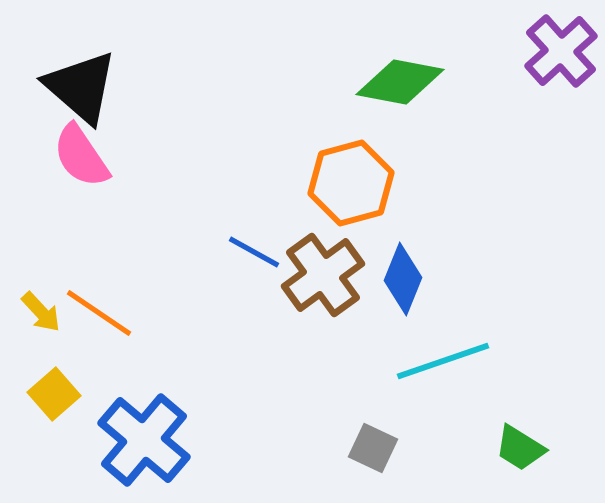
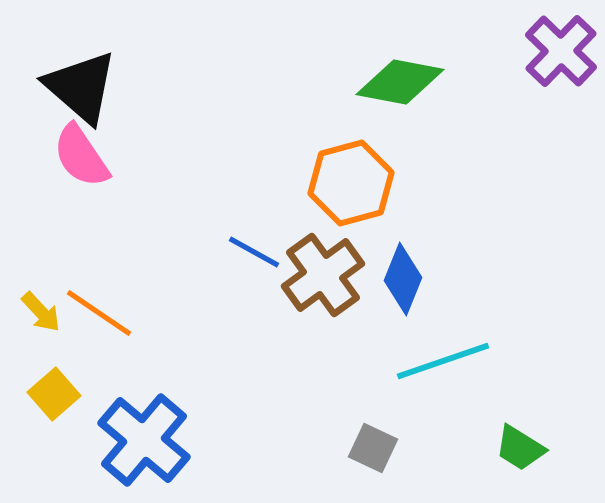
purple cross: rotated 4 degrees counterclockwise
